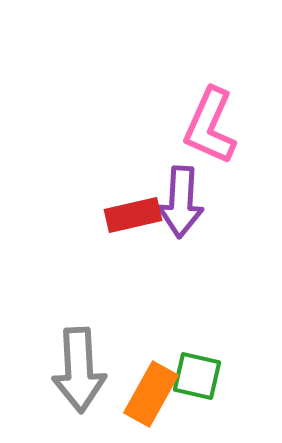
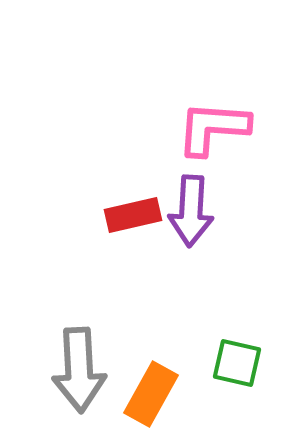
pink L-shape: moved 3 px right, 2 px down; rotated 70 degrees clockwise
purple arrow: moved 10 px right, 9 px down
green square: moved 40 px right, 13 px up
